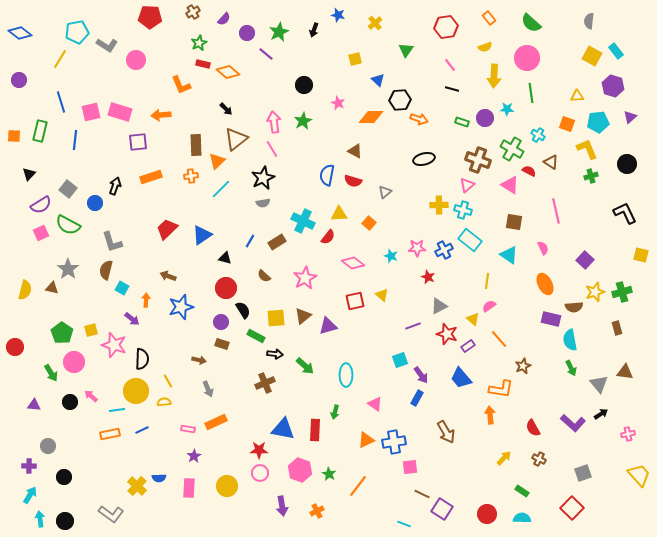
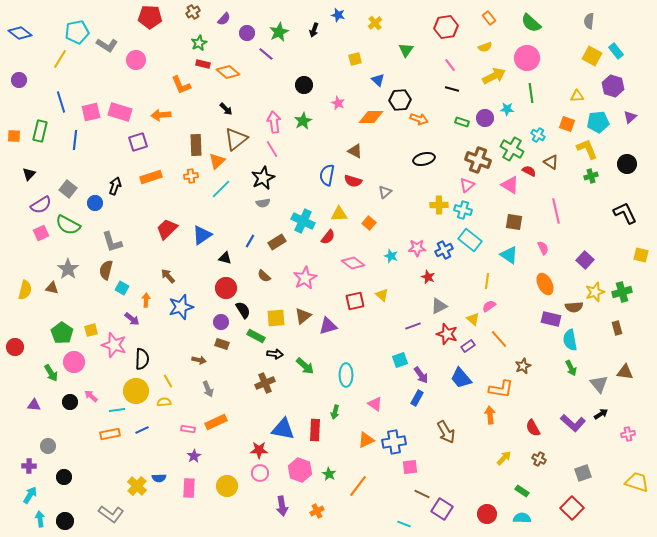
yellow arrow at (494, 76): rotated 120 degrees counterclockwise
purple square at (138, 142): rotated 12 degrees counterclockwise
brown arrow at (168, 276): rotated 28 degrees clockwise
yellow trapezoid at (639, 475): moved 2 px left, 7 px down; rotated 30 degrees counterclockwise
